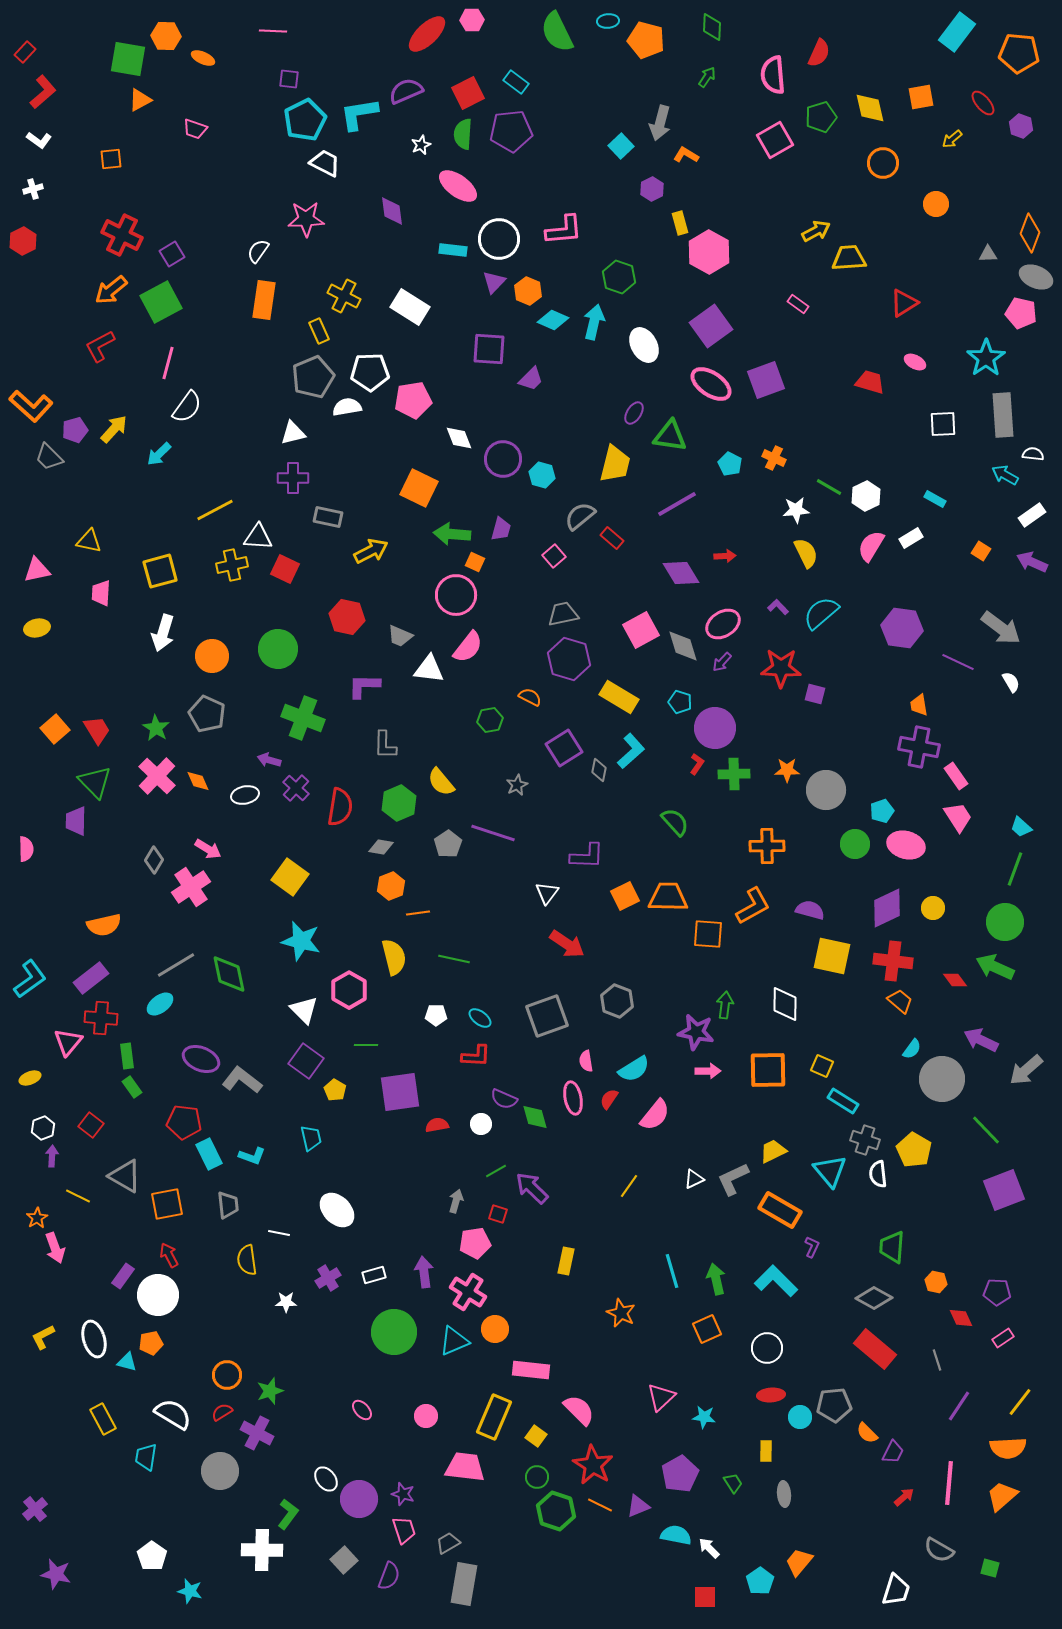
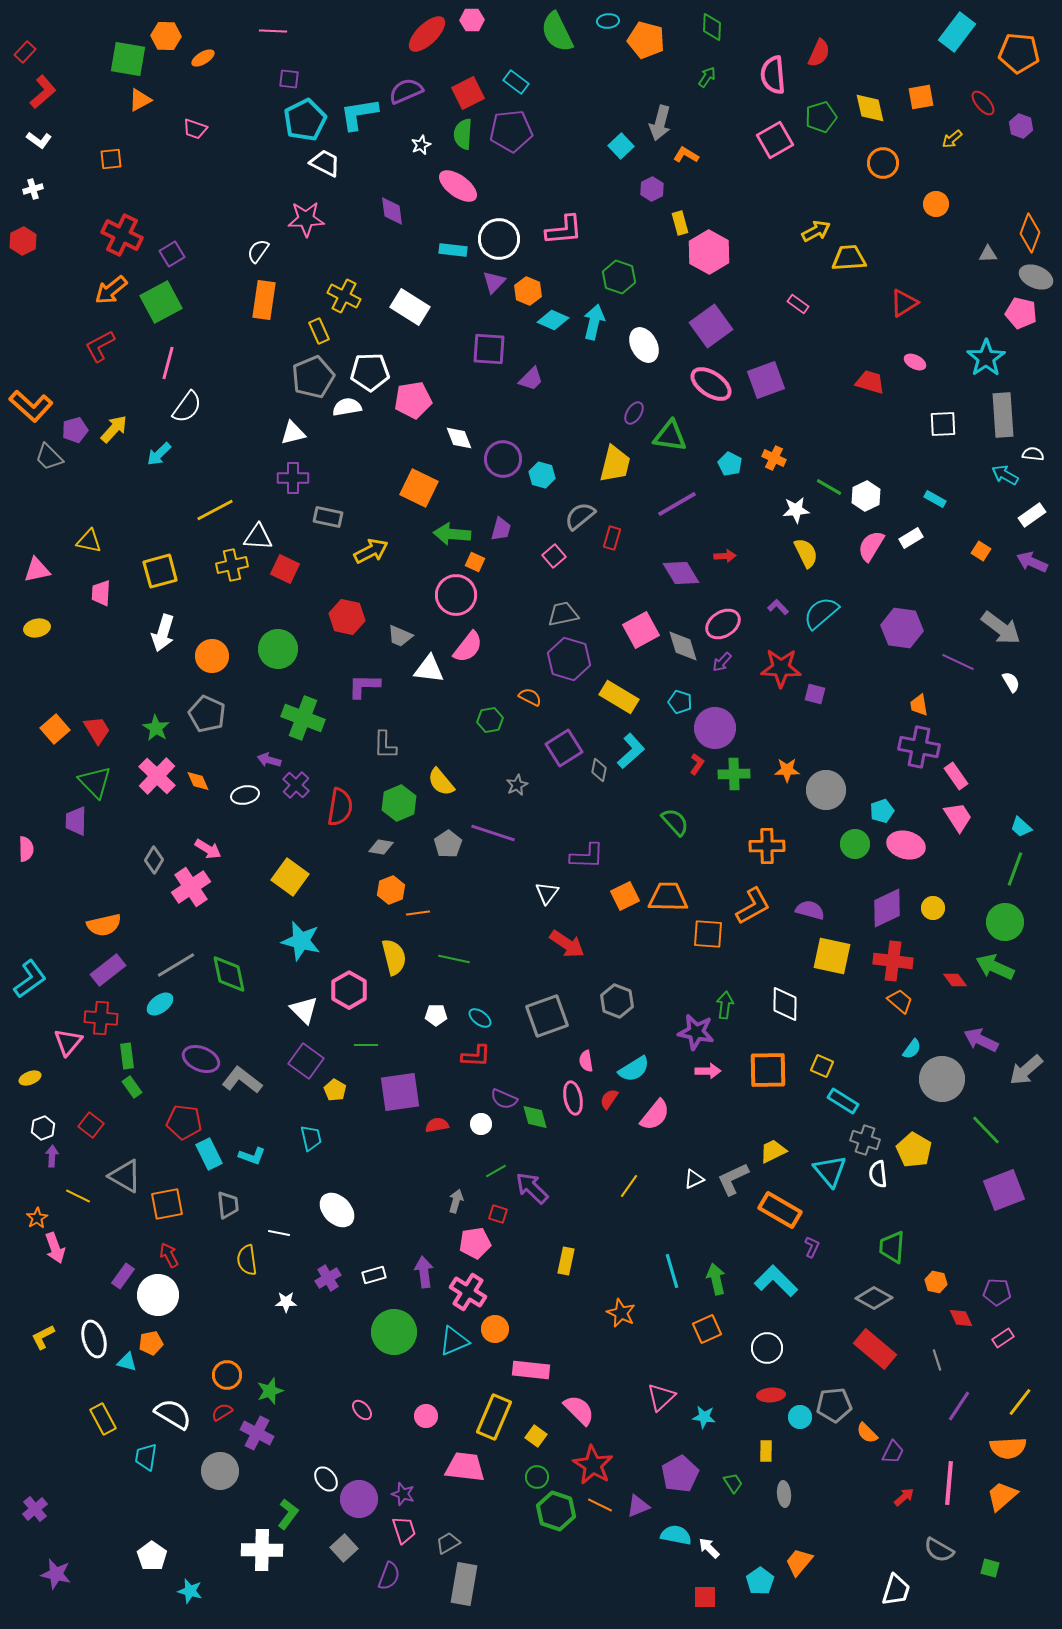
orange ellipse at (203, 58): rotated 55 degrees counterclockwise
red rectangle at (612, 538): rotated 65 degrees clockwise
purple cross at (296, 788): moved 3 px up
orange hexagon at (391, 886): moved 4 px down
purple rectangle at (91, 978): moved 17 px right, 8 px up
gray square at (344, 1560): moved 12 px up
